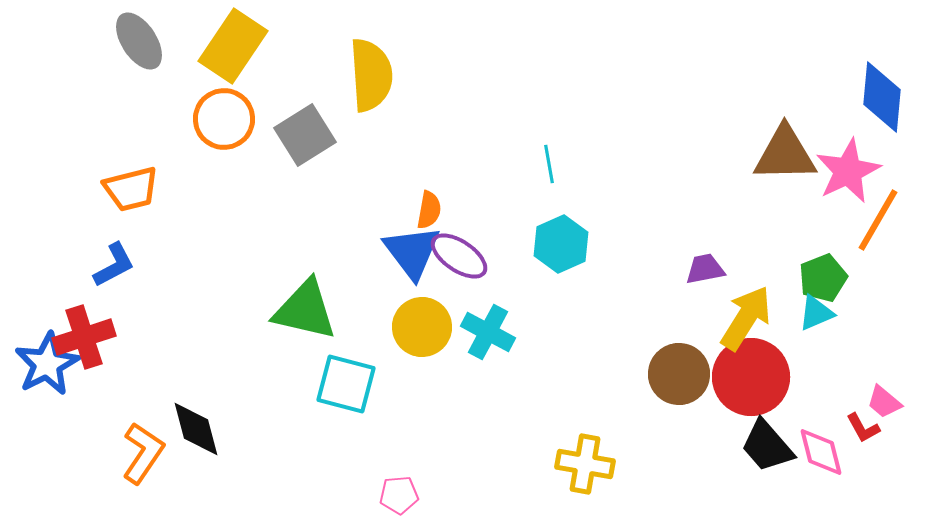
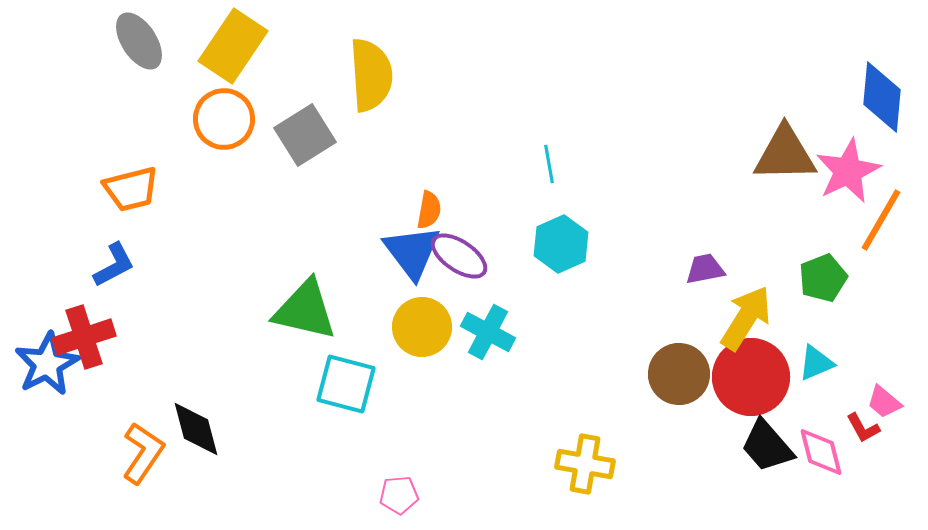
orange line: moved 3 px right
cyan triangle: moved 50 px down
